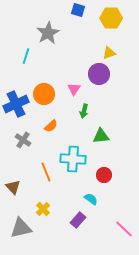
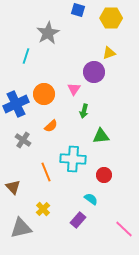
purple circle: moved 5 px left, 2 px up
